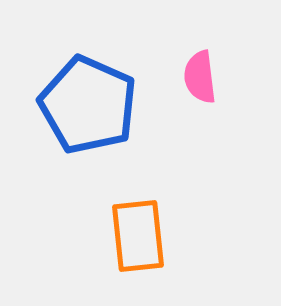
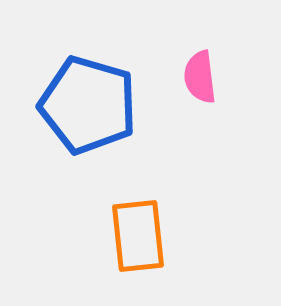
blue pentagon: rotated 8 degrees counterclockwise
